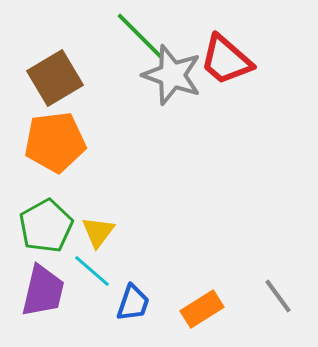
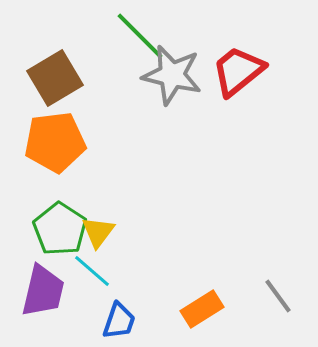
red trapezoid: moved 12 px right, 11 px down; rotated 100 degrees clockwise
gray star: rotated 6 degrees counterclockwise
green pentagon: moved 14 px right, 3 px down; rotated 10 degrees counterclockwise
blue trapezoid: moved 14 px left, 18 px down
